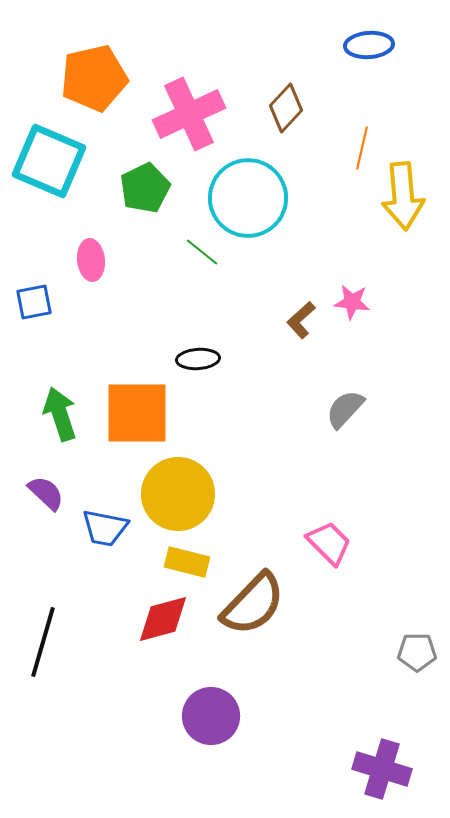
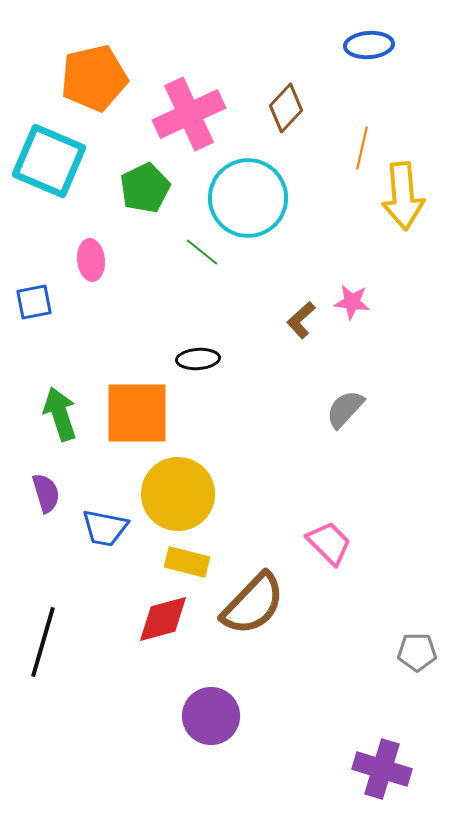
purple semicircle: rotated 30 degrees clockwise
